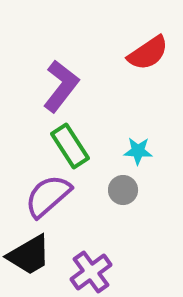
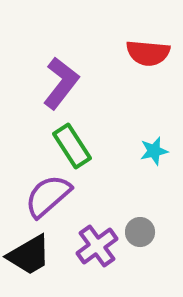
red semicircle: rotated 39 degrees clockwise
purple L-shape: moved 3 px up
green rectangle: moved 2 px right
cyan star: moved 16 px right; rotated 16 degrees counterclockwise
gray circle: moved 17 px right, 42 px down
purple cross: moved 6 px right, 26 px up
